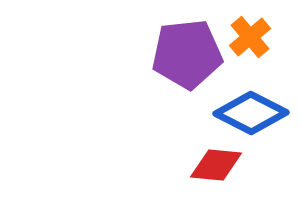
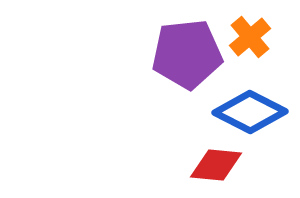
blue diamond: moved 1 px left, 1 px up
